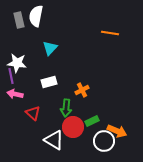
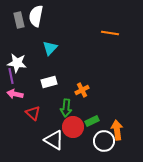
orange arrow: moved 1 px up; rotated 120 degrees counterclockwise
